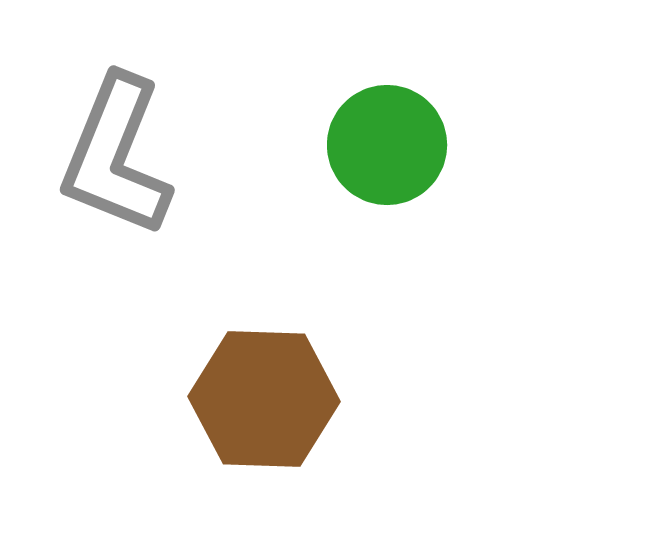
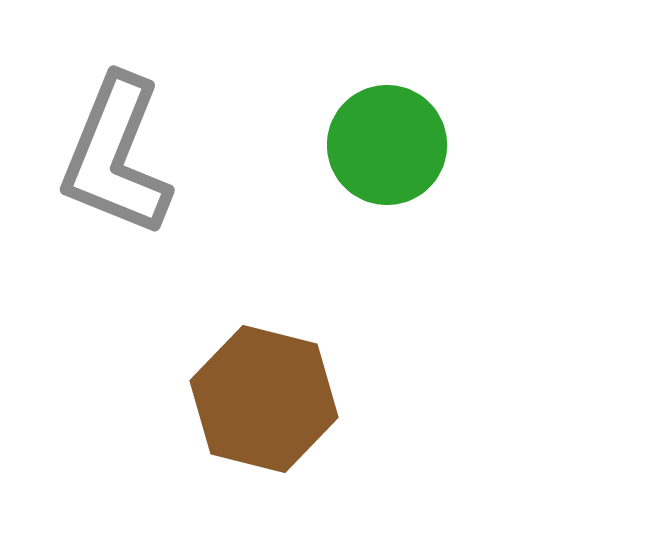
brown hexagon: rotated 12 degrees clockwise
